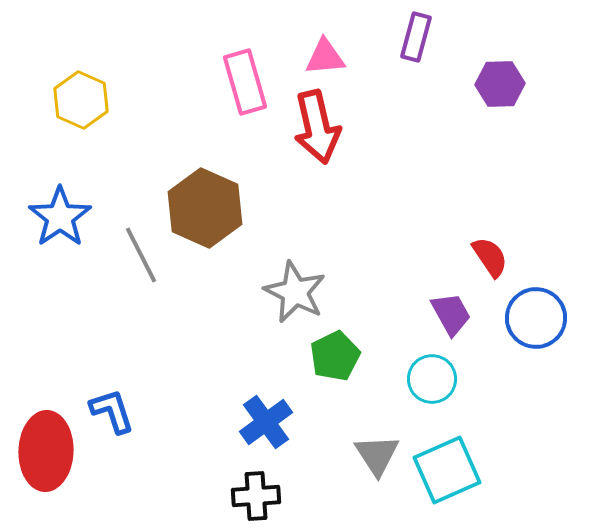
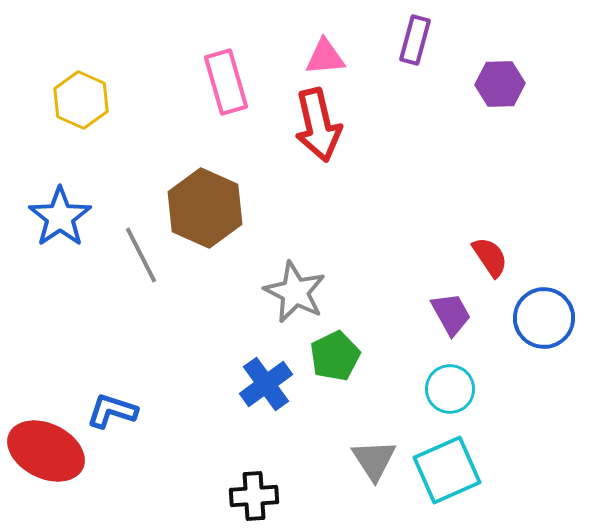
purple rectangle: moved 1 px left, 3 px down
pink rectangle: moved 19 px left
red arrow: moved 1 px right, 2 px up
blue circle: moved 8 px right
cyan circle: moved 18 px right, 10 px down
blue L-shape: rotated 54 degrees counterclockwise
blue cross: moved 38 px up
red ellipse: rotated 66 degrees counterclockwise
gray triangle: moved 3 px left, 5 px down
black cross: moved 2 px left
